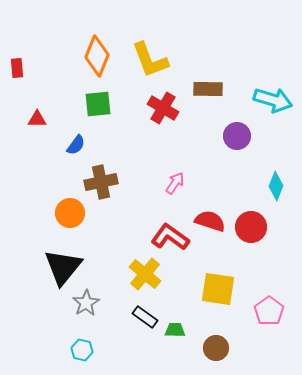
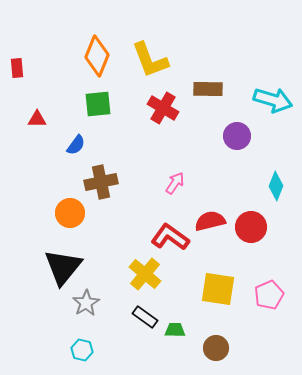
red semicircle: rotated 32 degrees counterclockwise
pink pentagon: moved 16 px up; rotated 12 degrees clockwise
